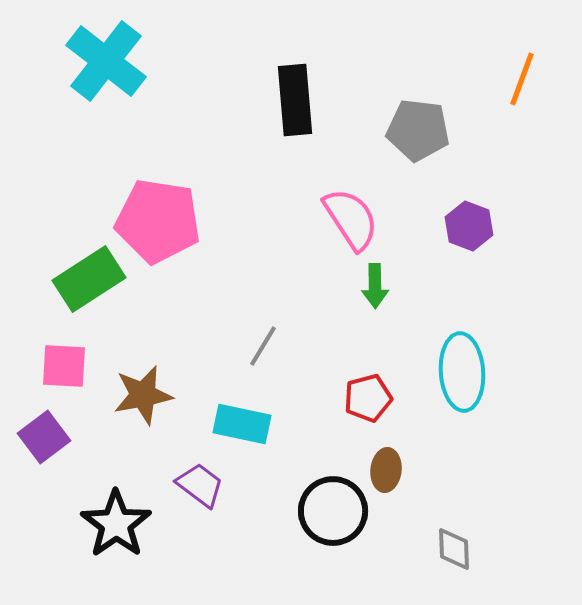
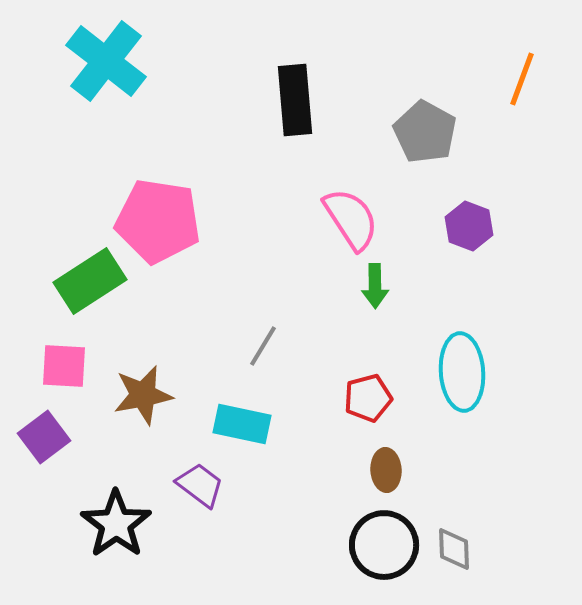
gray pentagon: moved 7 px right, 2 px down; rotated 22 degrees clockwise
green rectangle: moved 1 px right, 2 px down
brown ellipse: rotated 9 degrees counterclockwise
black circle: moved 51 px right, 34 px down
